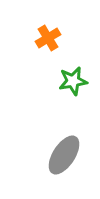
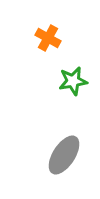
orange cross: rotated 30 degrees counterclockwise
